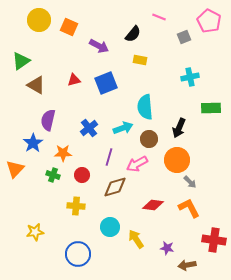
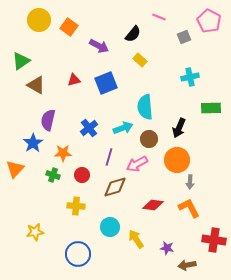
orange square: rotated 12 degrees clockwise
yellow rectangle: rotated 32 degrees clockwise
gray arrow: rotated 48 degrees clockwise
